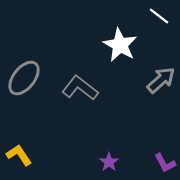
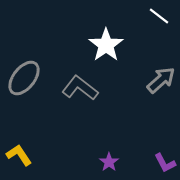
white star: moved 14 px left; rotated 8 degrees clockwise
